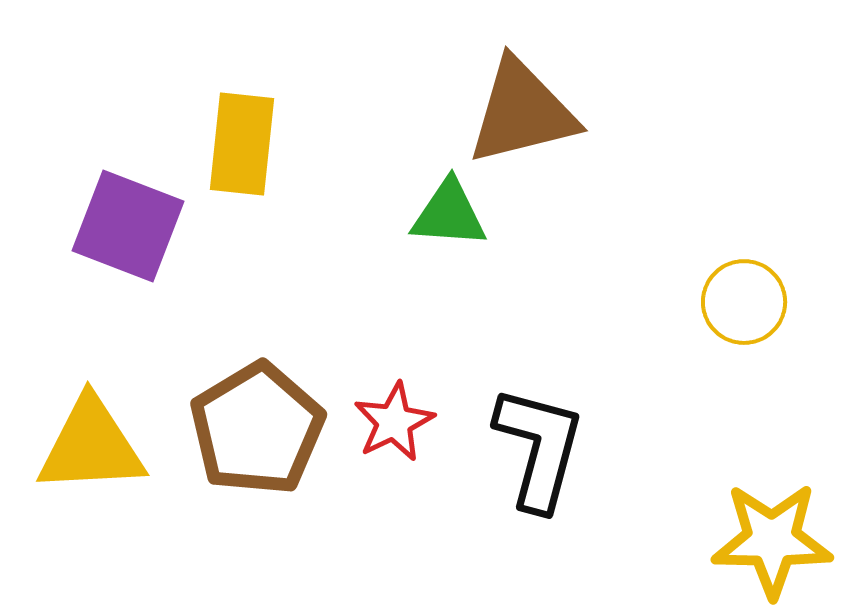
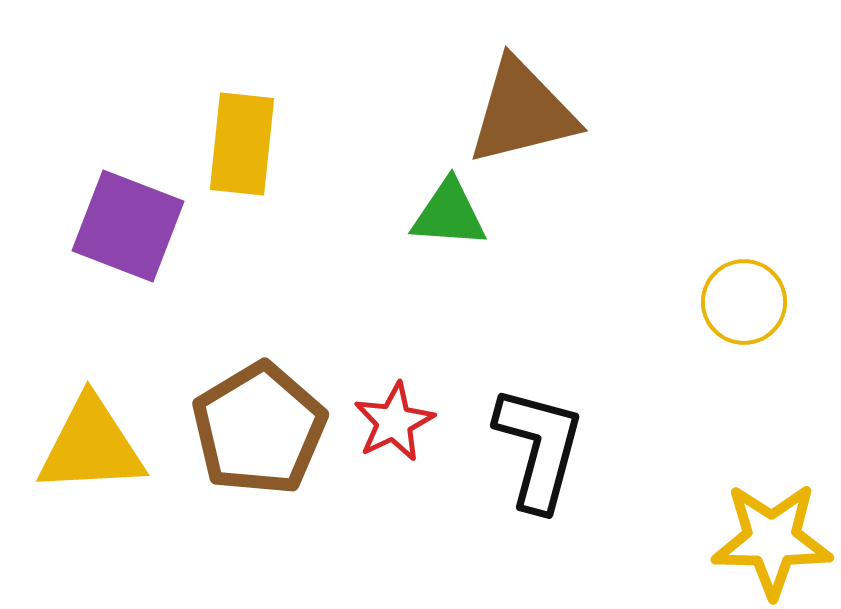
brown pentagon: moved 2 px right
